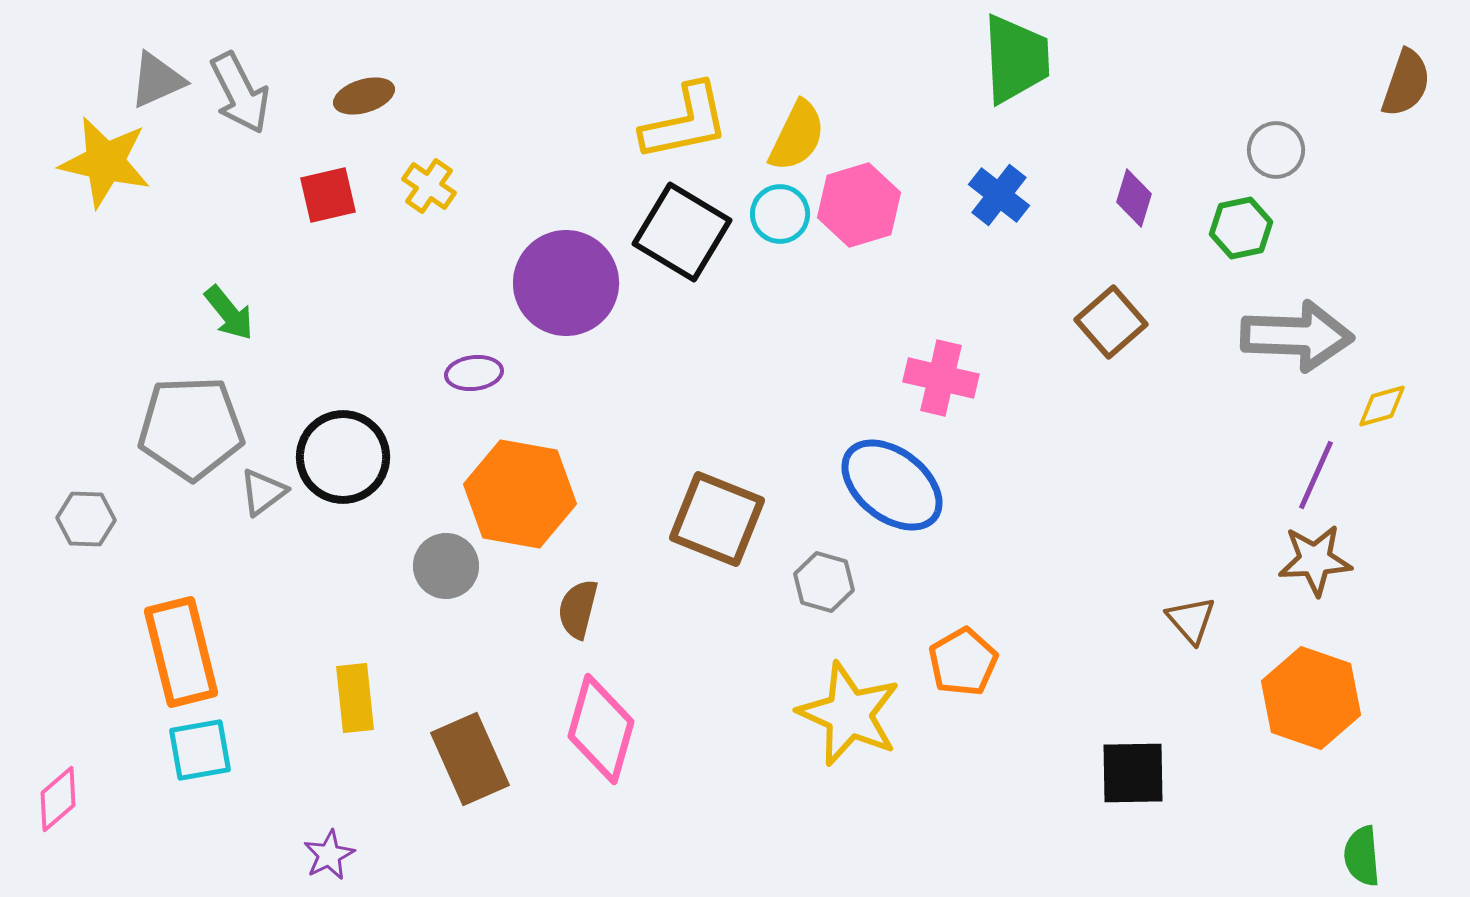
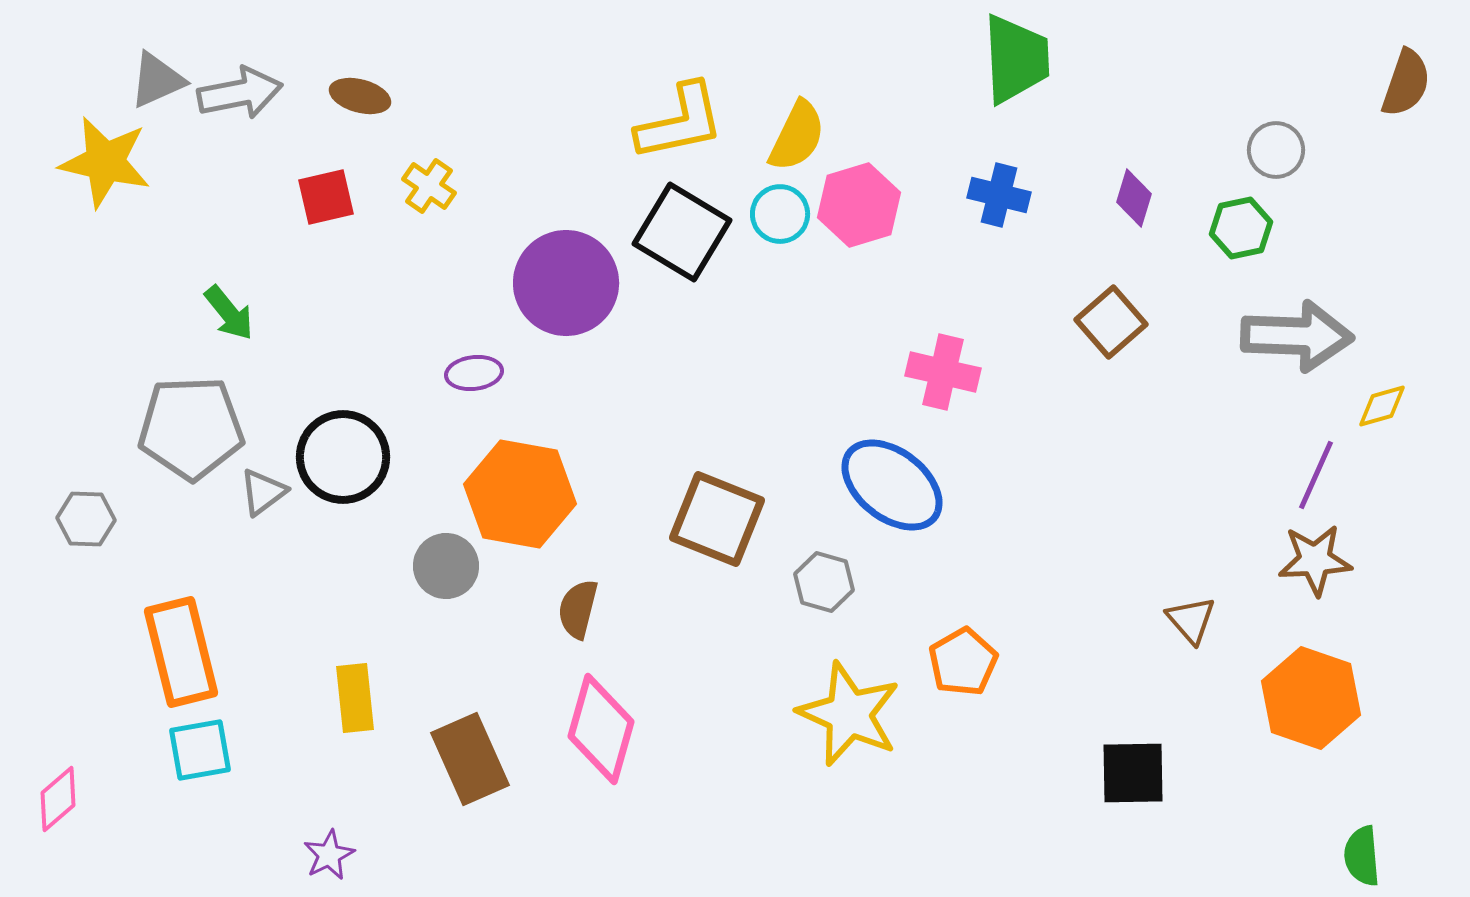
gray arrow at (240, 93): rotated 74 degrees counterclockwise
brown ellipse at (364, 96): moved 4 px left; rotated 32 degrees clockwise
yellow L-shape at (685, 122): moved 5 px left
red square at (328, 195): moved 2 px left, 2 px down
blue cross at (999, 195): rotated 24 degrees counterclockwise
pink cross at (941, 378): moved 2 px right, 6 px up
